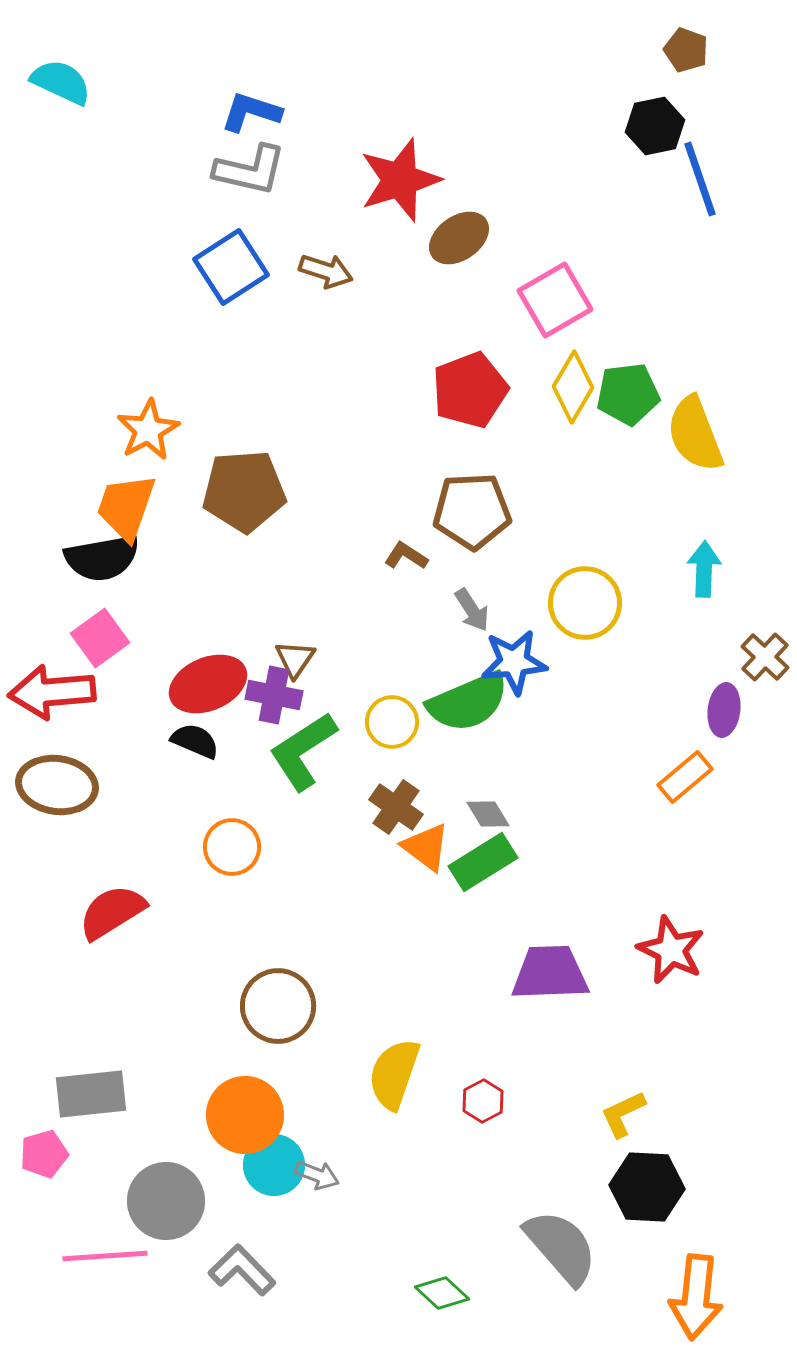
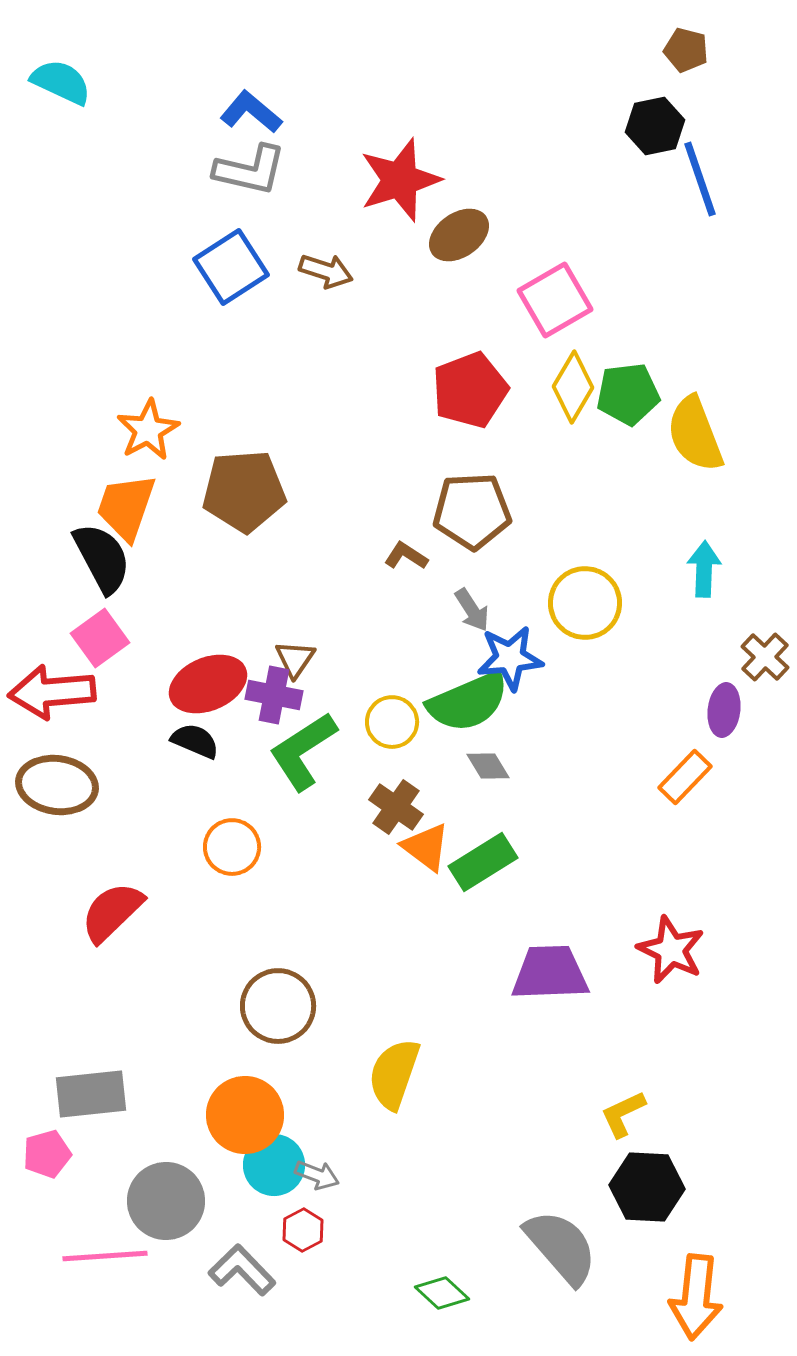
brown pentagon at (686, 50): rotated 6 degrees counterclockwise
blue L-shape at (251, 112): rotated 22 degrees clockwise
brown ellipse at (459, 238): moved 3 px up
black semicircle at (102, 558): rotated 108 degrees counterclockwise
blue star at (514, 662): moved 4 px left, 4 px up
orange rectangle at (685, 777): rotated 6 degrees counterclockwise
gray diamond at (488, 814): moved 48 px up
red semicircle at (112, 912): rotated 12 degrees counterclockwise
red hexagon at (483, 1101): moved 180 px left, 129 px down
pink pentagon at (44, 1154): moved 3 px right
